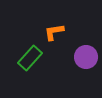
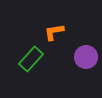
green rectangle: moved 1 px right, 1 px down
